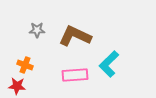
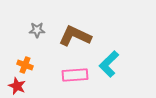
red star: rotated 18 degrees clockwise
